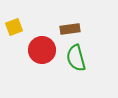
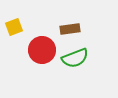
green semicircle: moved 1 px left; rotated 96 degrees counterclockwise
